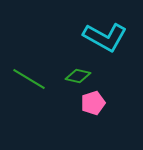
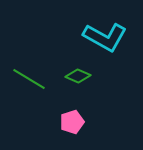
green diamond: rotated 10 degrees clockwise
pink pentagon: moved 21 px left, 19 px down
